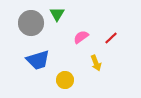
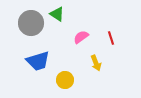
green triangle: rotated 28 degrees counterclockwise
red line: rotated 64 degrees counterclockwise
blue trapezoid: moved 1 px down
